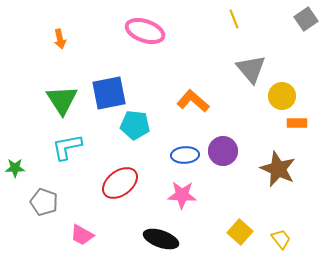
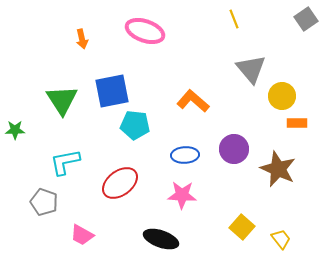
orange arrow: moved 22 px right
blue square: moved 3 px right, 2 px up
cyan L-shape: moved 2 px left, 15 px down
purple circle: moved 11 px right, 2 px up
green star: moved 38 px up
yellow square: moved 2 px right, 5 px up
